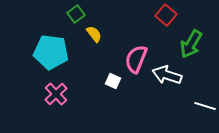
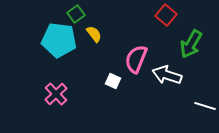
cyan pentagon: moved 8 px right, 12 px up
